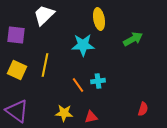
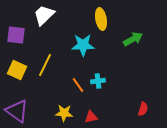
yellow ellipse: moved 2 px right
yellow line: rotated 15 degrees clockwise
